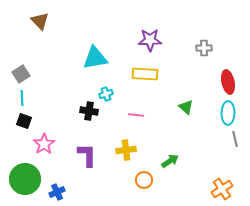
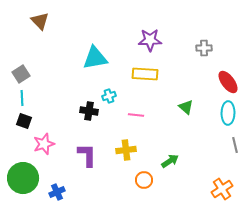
red ellipse: rotated 25 degrees counterclockwise
cyan cross: moved 3 px right, 2 px down
gray line: moved 6 px down
pink star: rotated 15 degrees clockwise
green circle: moved 2 px left, 1 px up
